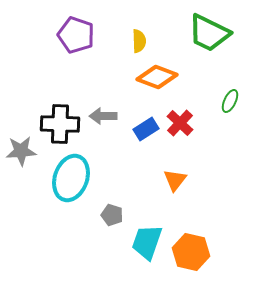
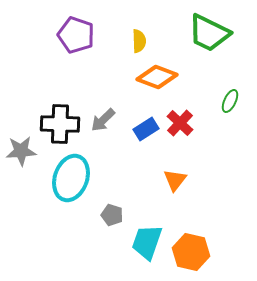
gray arrow: moved 4 px down; rotated 44 degrees counterclockwise
